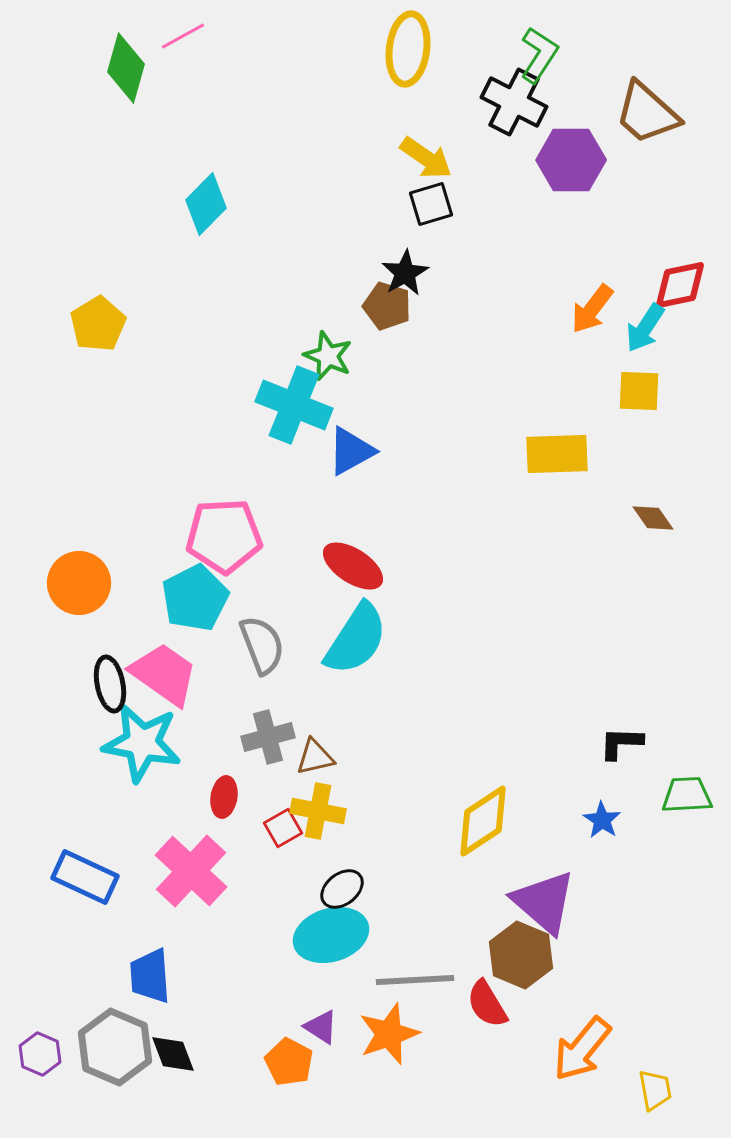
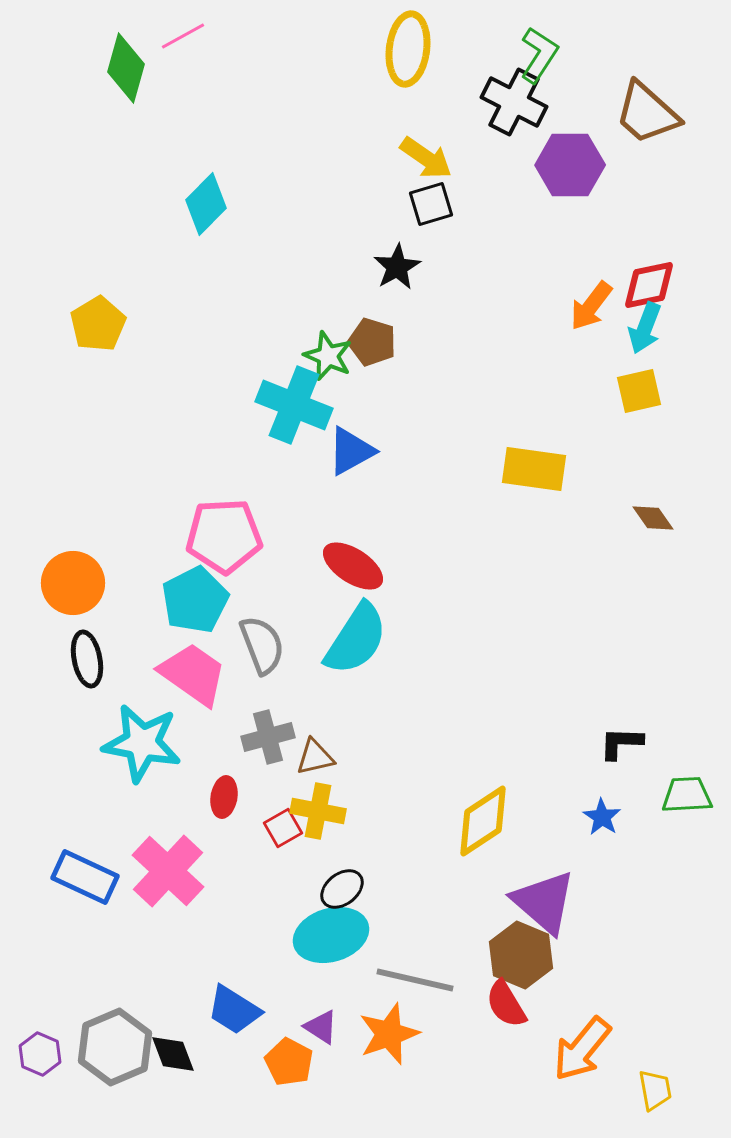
purple hexagon at (571, 160): moved 1 px left, 5 px down
black star at (405, 273): moved 8 px left, 6 px up
red diamond at (680, 285): moved 31 px left
brown pentagon at (387, 306): moved 15 px left, 36 px down
orange arrow at (592, 309): moved 1 px left, 3 px up
cyan arrow at (645, 328): rotated 12 degrees counterclockwise
yellow square at (639, 391): rotated 15 degrees counterclockwise
yellow rectangle at (557, 454): moved 23 px left, 15 px down; rotated 10 degrees clockwise
orange circle at (79, 583): moved 6 px left
cyan pentagon at (195, 598): moved 2 px down
pink trapezoid at (164, 674): moved 29 px right
black ellipse at (110, 684): moved 23 px left, 25 px up
blue star at (602, 820): moved 3 px up
pink cross at (191, 871): moved 23 px left
blue trapezoid at (150, 976): moved 84 px right, 34 px down; rotated 54 degrees counterclockwise
gray line at (415, 980): rotated 16 degrees clockwise
red semicircle at (487, 1004): moved 19 px right
gray hexagon at (115, 1047): rotated 14 degrees clockwise
